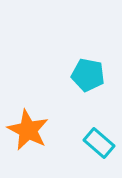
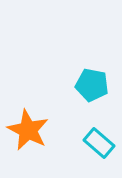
cyan pentagon: moved 4 px right, 10 px down
